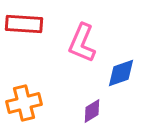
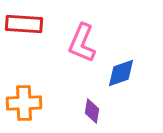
orange cross: rotated 12 degrees clockwise
purple diamond: rotated 50 degrees counterclockwise
